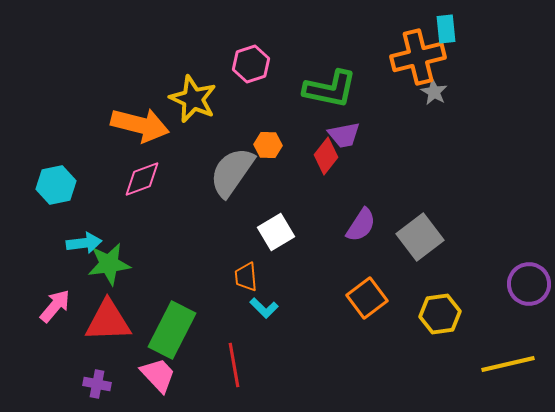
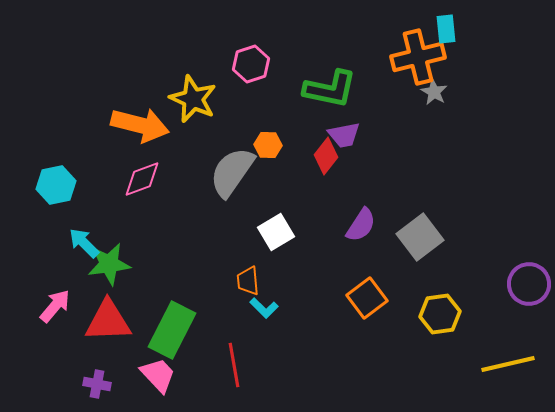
cyan arrow: rotated 128 degrees counterclockwise
orange trapezoid: moved 2 px right, 4 px down
